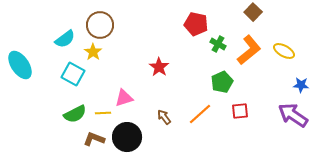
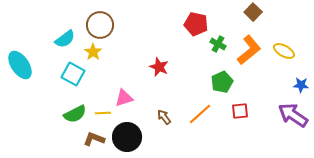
red star: rotated 12 degrees counterclockwise
